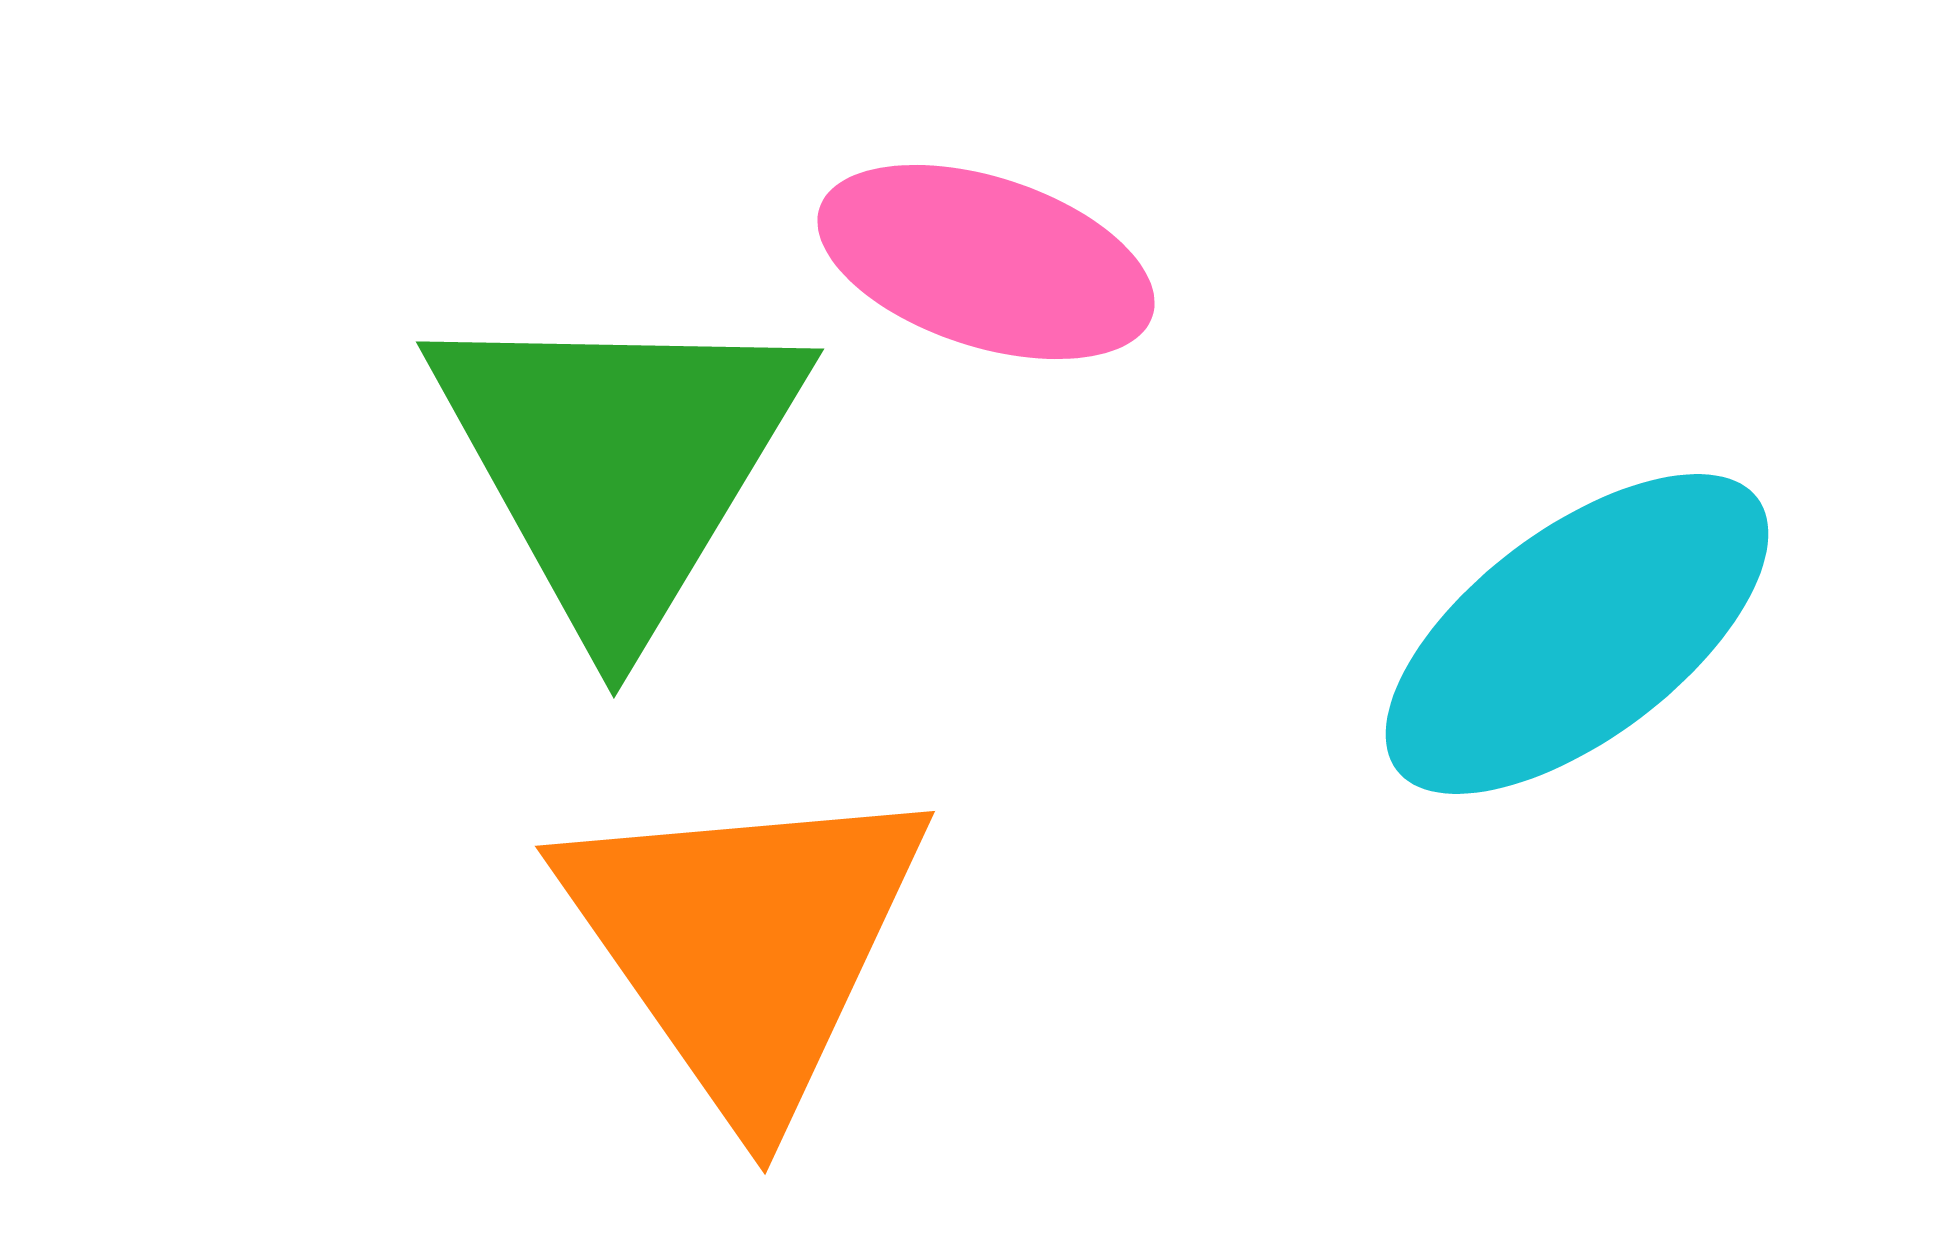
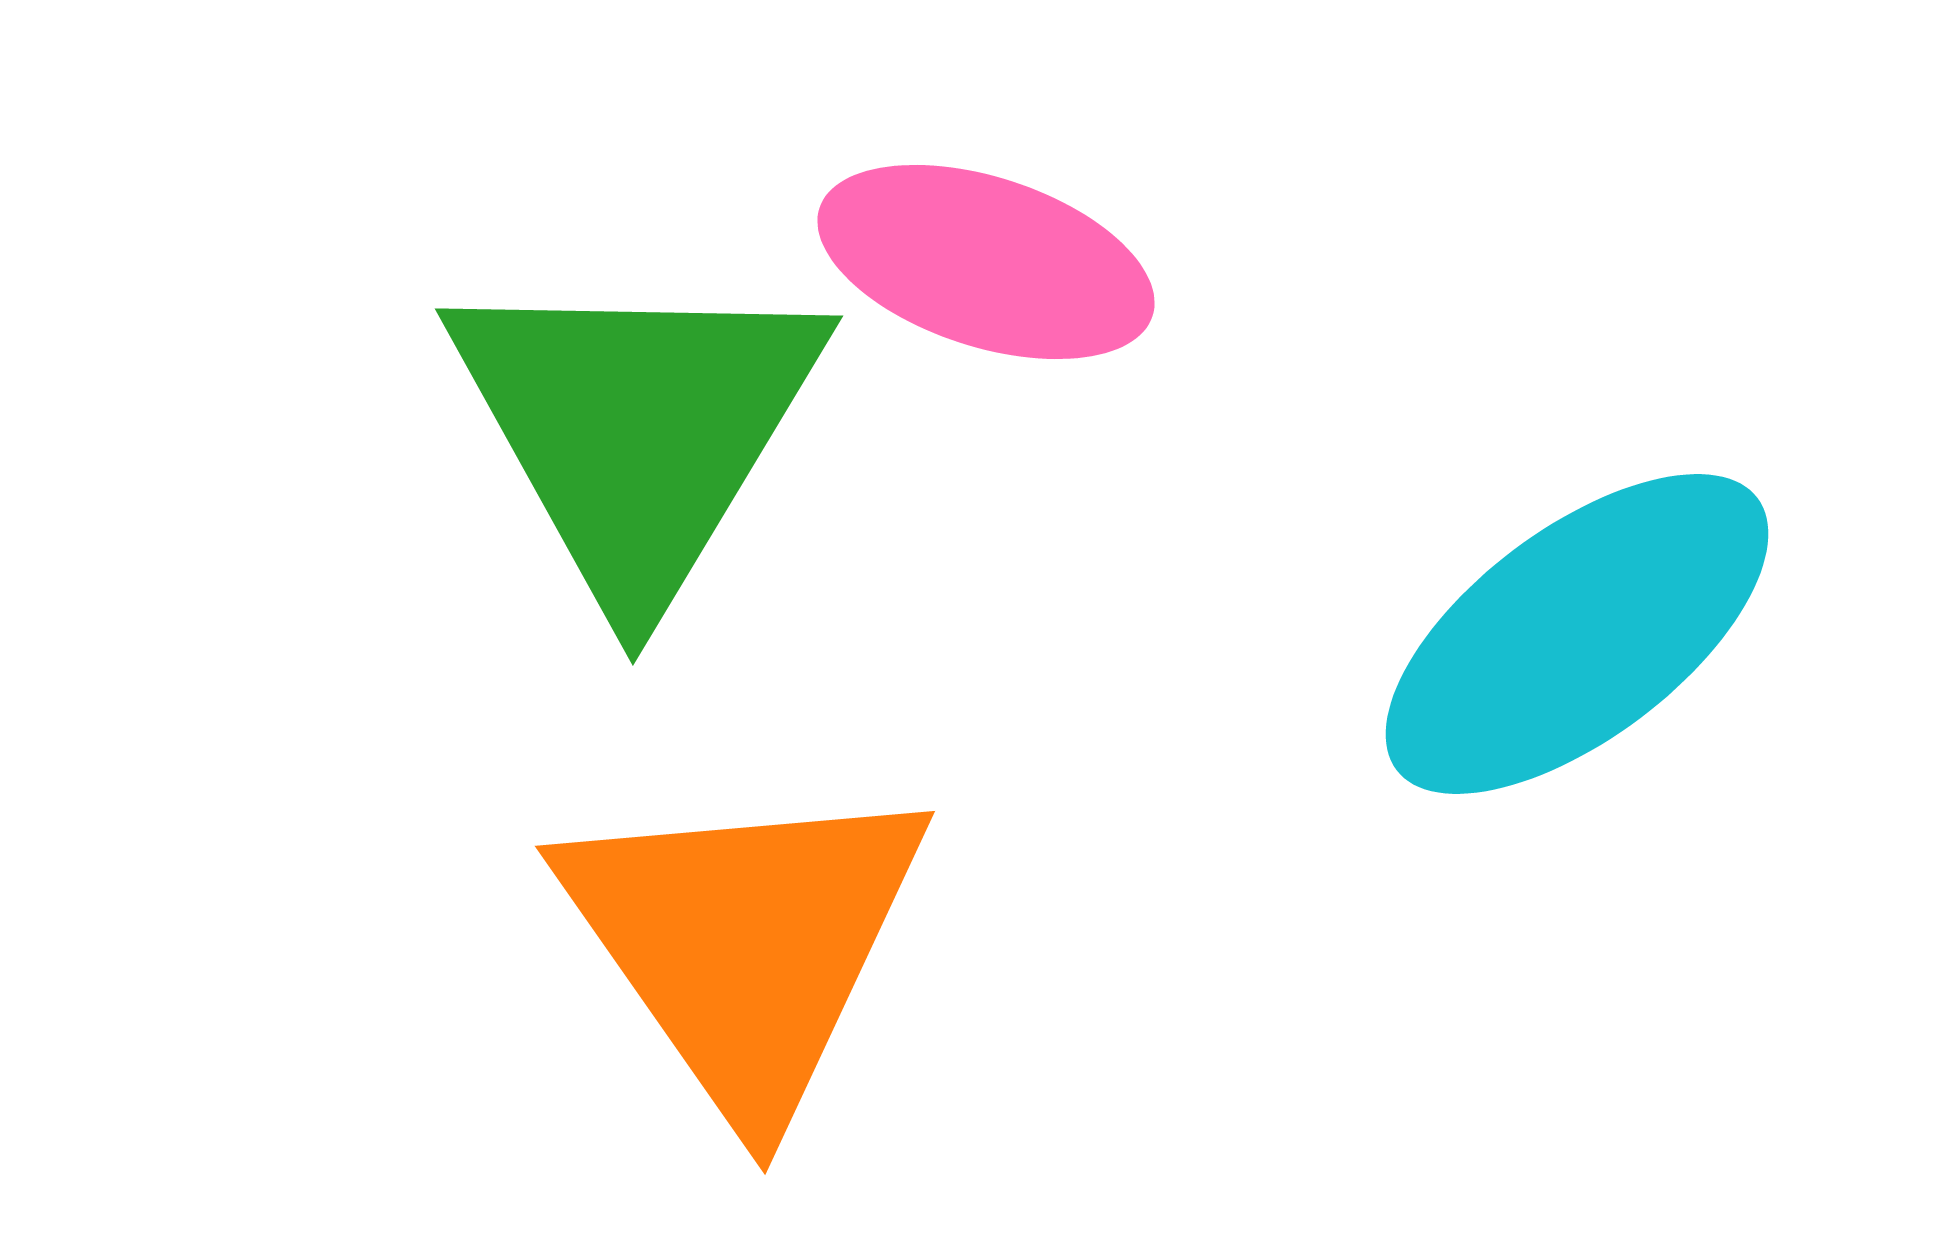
green triangle: moved 19 px right, 33 px up
